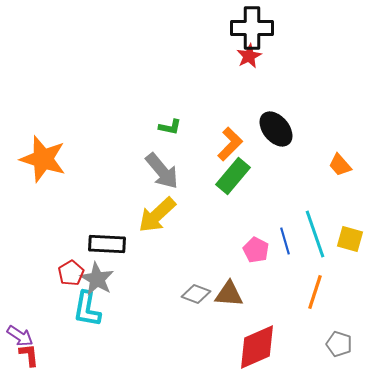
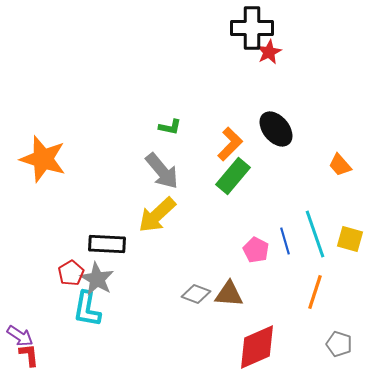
red star: moved 20 px right, 4 px up
